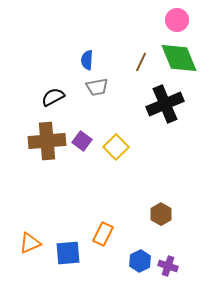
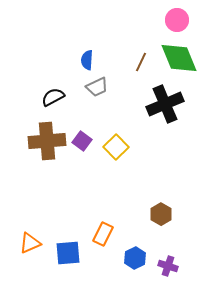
gray trapezoid: rotated 15 degrees counterclockwise
blue hexagon: moved 5 px left, 3 px up
